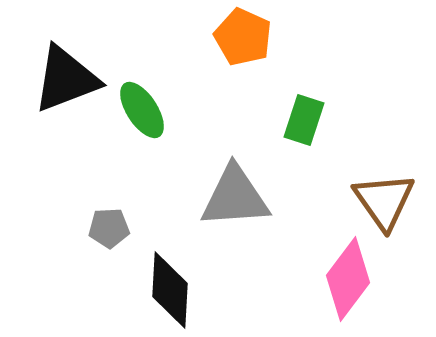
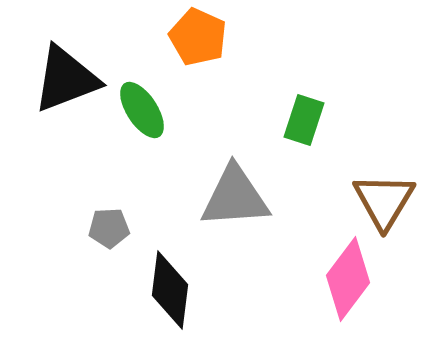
orange pentagon: moved 45 px left
brown triangle: rotated 6 degrees clockwise
black diamond: rotated 4 degrees clockwise
